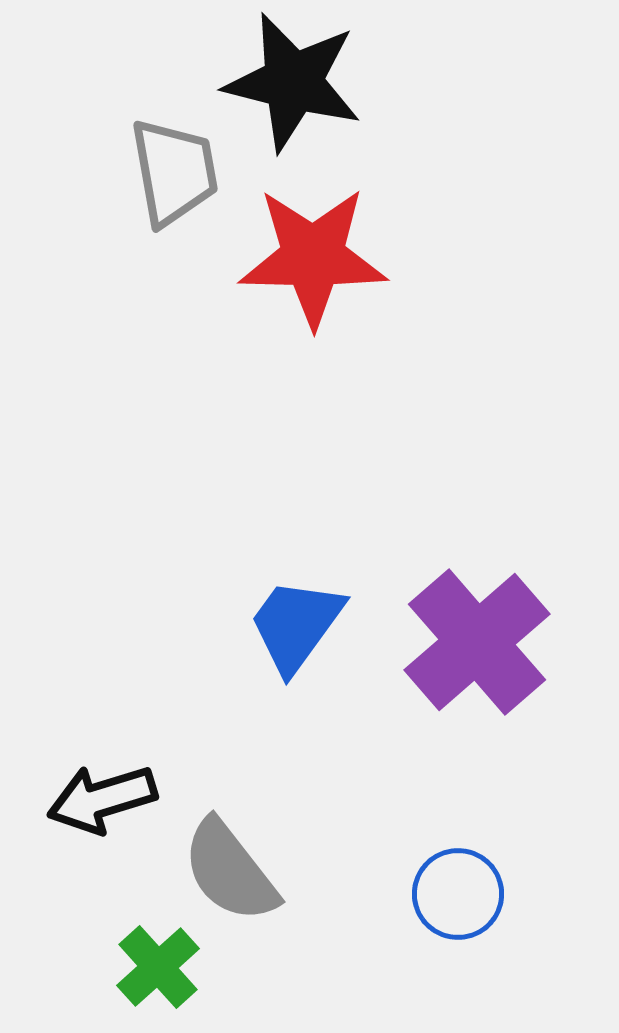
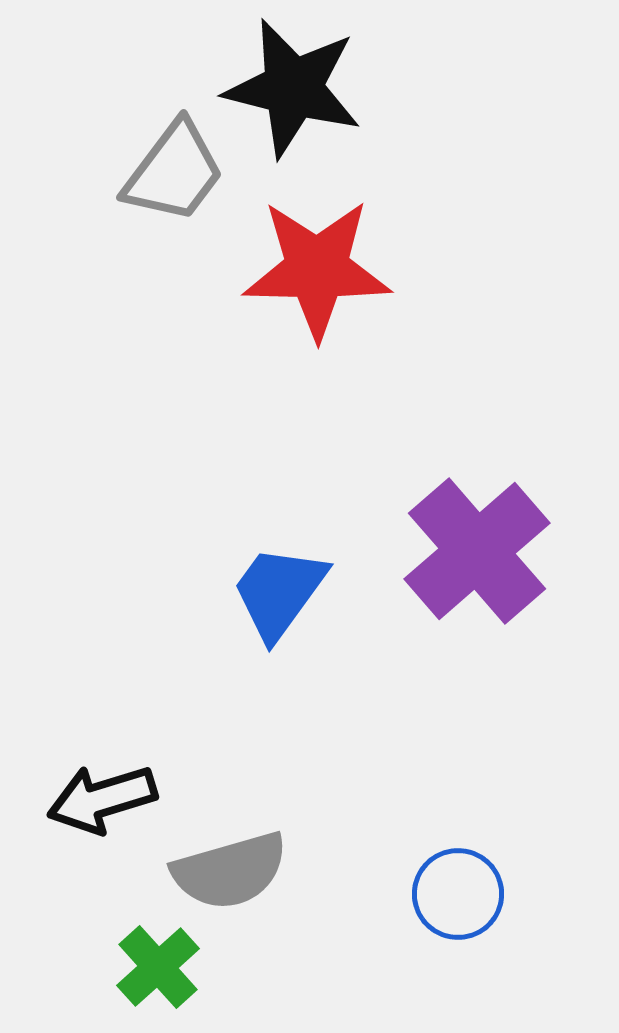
black star: moved 6 px down
gray trapezoid: rotated 47 degrees clockwise
red star: moved 4 px right, 12 px down
blue trapezoid: moved 17 px left, 33 px up
purple cross: moved 91 px up
gray semicircle: rotated 68 degrees counterclockwise
